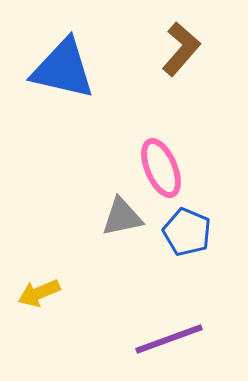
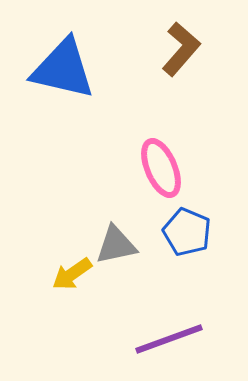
gray triangle: moved 6 px left, 28 px down
yellow arrow: moved 33 px right, 19 px up; rotated 12 degrees counterclockwise
